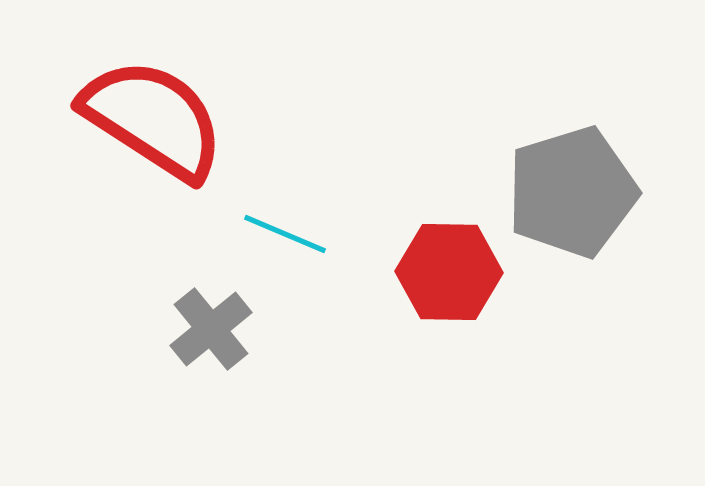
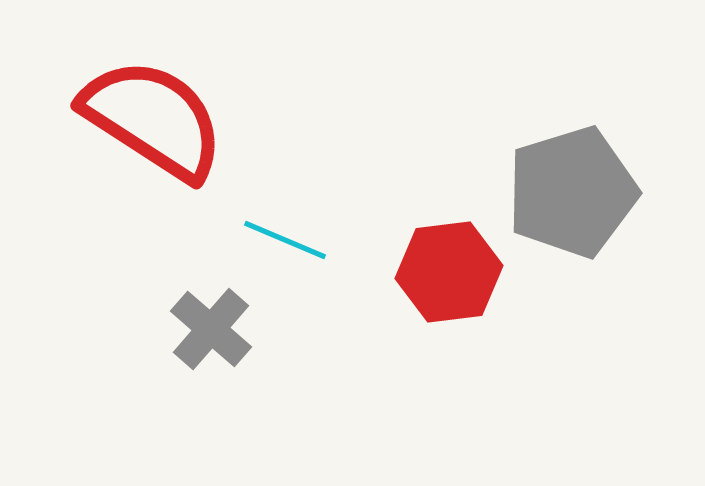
cyan line: moved 6 px down
red hexagon: rotated 8 degrees counterclockwise
gray cross: rotated 10 degrees counterclockwise
